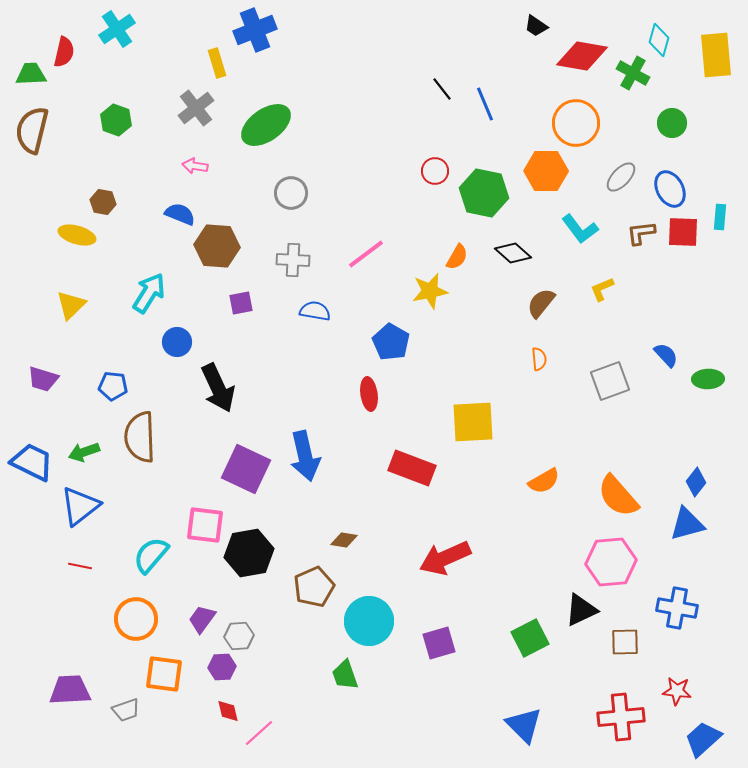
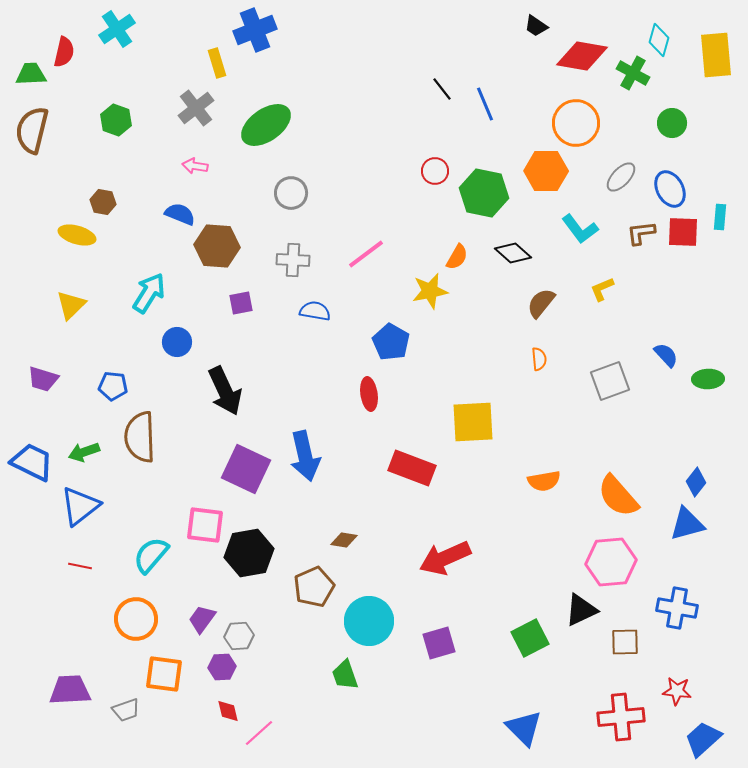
black arrow at (218, 388): moved 7 px right, 3 px down
orange semicircle at (544, 481): rotated 20 degrees clockwise
blue triangle at (524, 725): moved 3 px down
